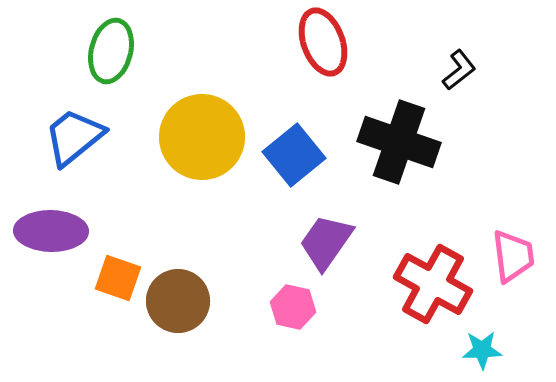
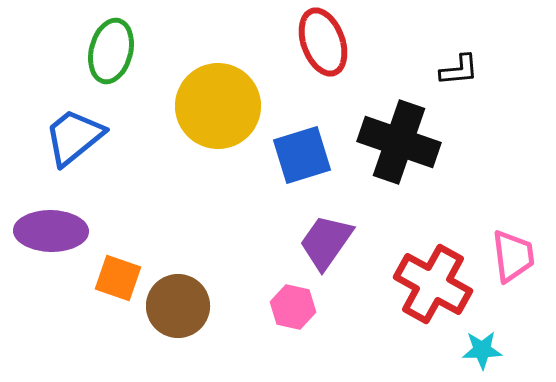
black L-shape: rotated 33 degrees clockwise
yellow circle: moved 16 px right, 31 px up
blue square: moved 8 px right; rotated 22 degrees clockwise
brown circle: moved 5 px down
